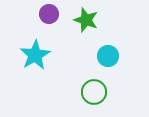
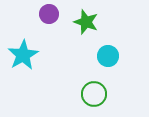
green star: moved 2 px down
cyan star: moved 12 px left
green circle: moved 2 px down
